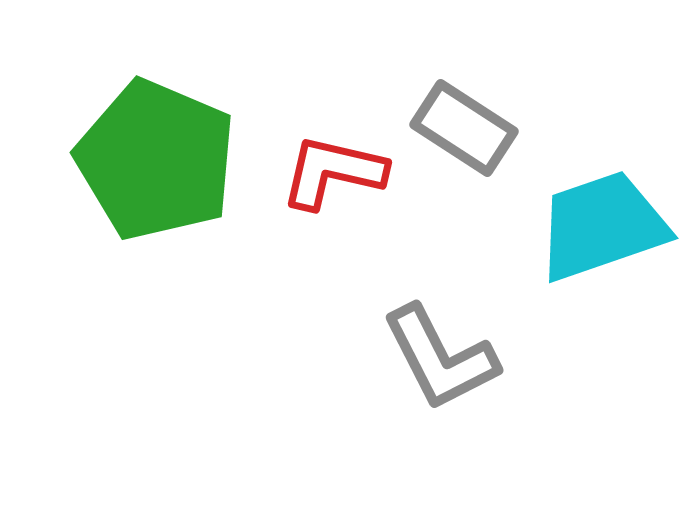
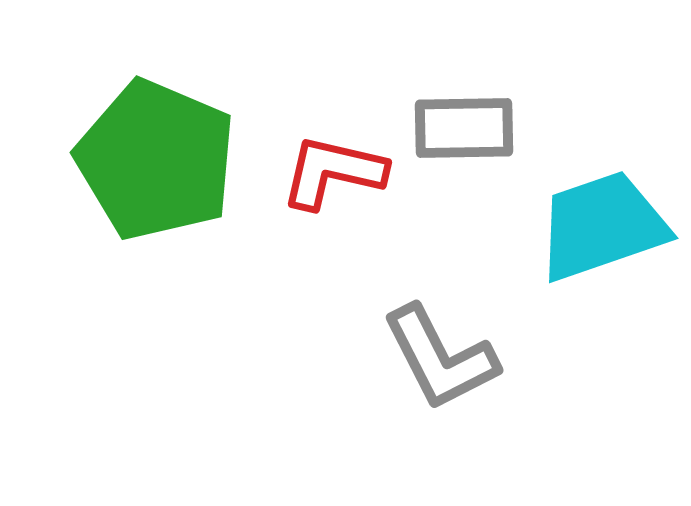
gray rectangle: rotated 34 degrees counterclockwise
